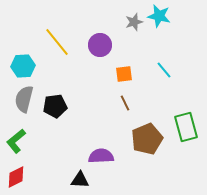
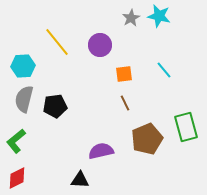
gray star: moved 3 px left, 4 px up; rotated 12 degrees counterclockwise
purple semicircle: moved 5 px up; rotated 10 degrees counterclockwise
red diamond: moved 1 px right, 1 px down
